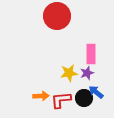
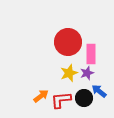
red circle: moved 11 px right, 26 px down
yellow star: rotated 12 degrees counterclockwise
blue arrow: moved 3 px right, 1 px up
orange arrow: rotated 35 degrees counterclockwise
